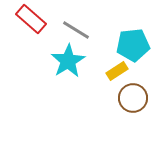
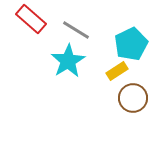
cyan pentagon: moved 2 px left, 1 px up; rotated 20 degrees counterclockwise
